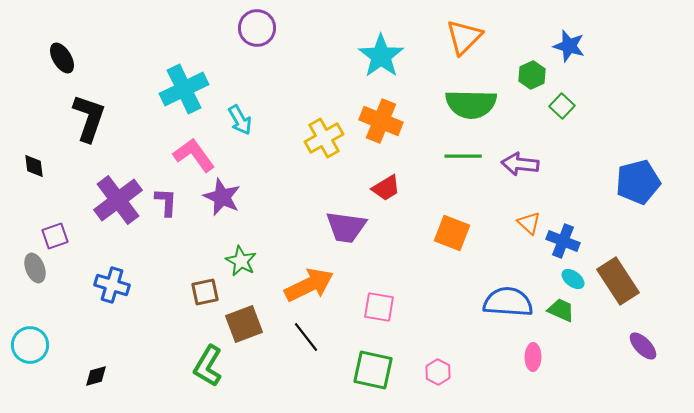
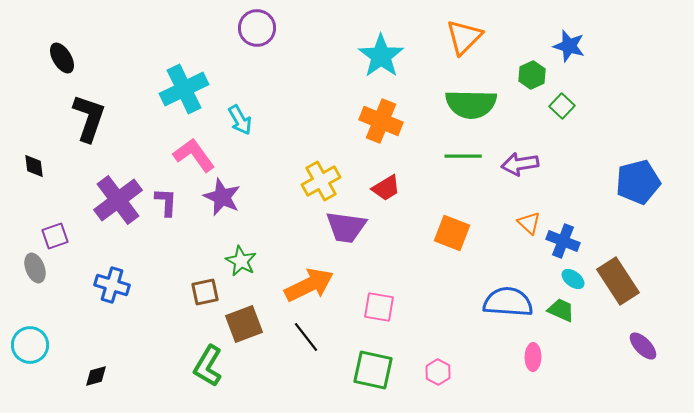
yellow cross at (324, 138): moved 3 px left, 43 px down
purple arrow at (520, 164): rotated 15 degrees counterclockwise
